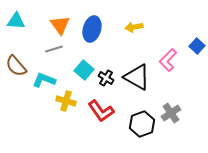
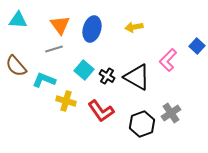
cyan triangle: moved 2 px right, 1 px up
black cross: moved 1 px right, 2 px up
